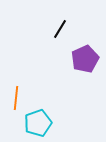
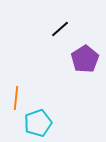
black line: rotated 18 degrees clockwise
purple pentagon: rotated 8 degrees counterclockwise
